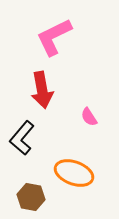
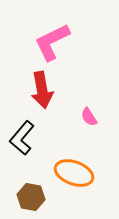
pink L-shape: moved 2 px left, 5 px down
